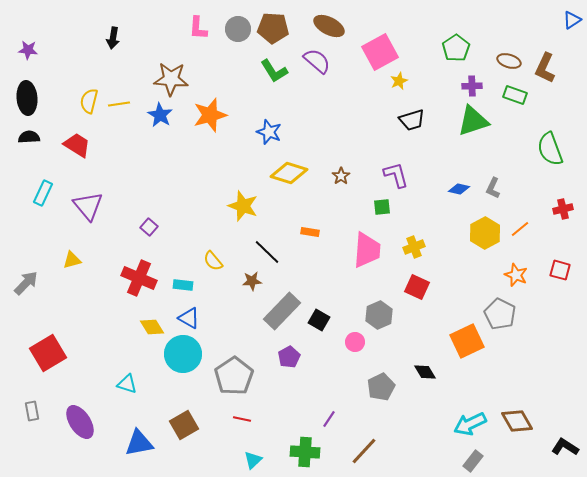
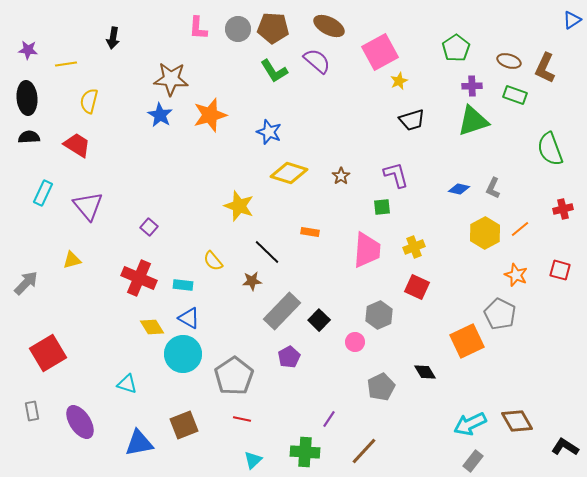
yellow line at (119, 104): moved 53 px left, 40 px up
yellow star at (243, 206): moved 4 px left
black square at (319, 320): rotated 15 degrees clockwise
brown square at (184, 425): rotated 8 degrees clockwise
